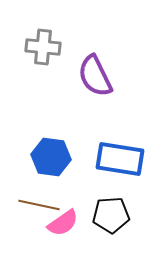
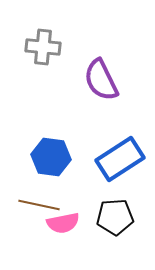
purple semicircle: moved 6 px right, 4 px down
blue rectangle: rotated 42 degrees counterclockwise
black pentagon: moved 4 px right, 2 px down
pink semicircle: rotated 24 degrees clockwise
